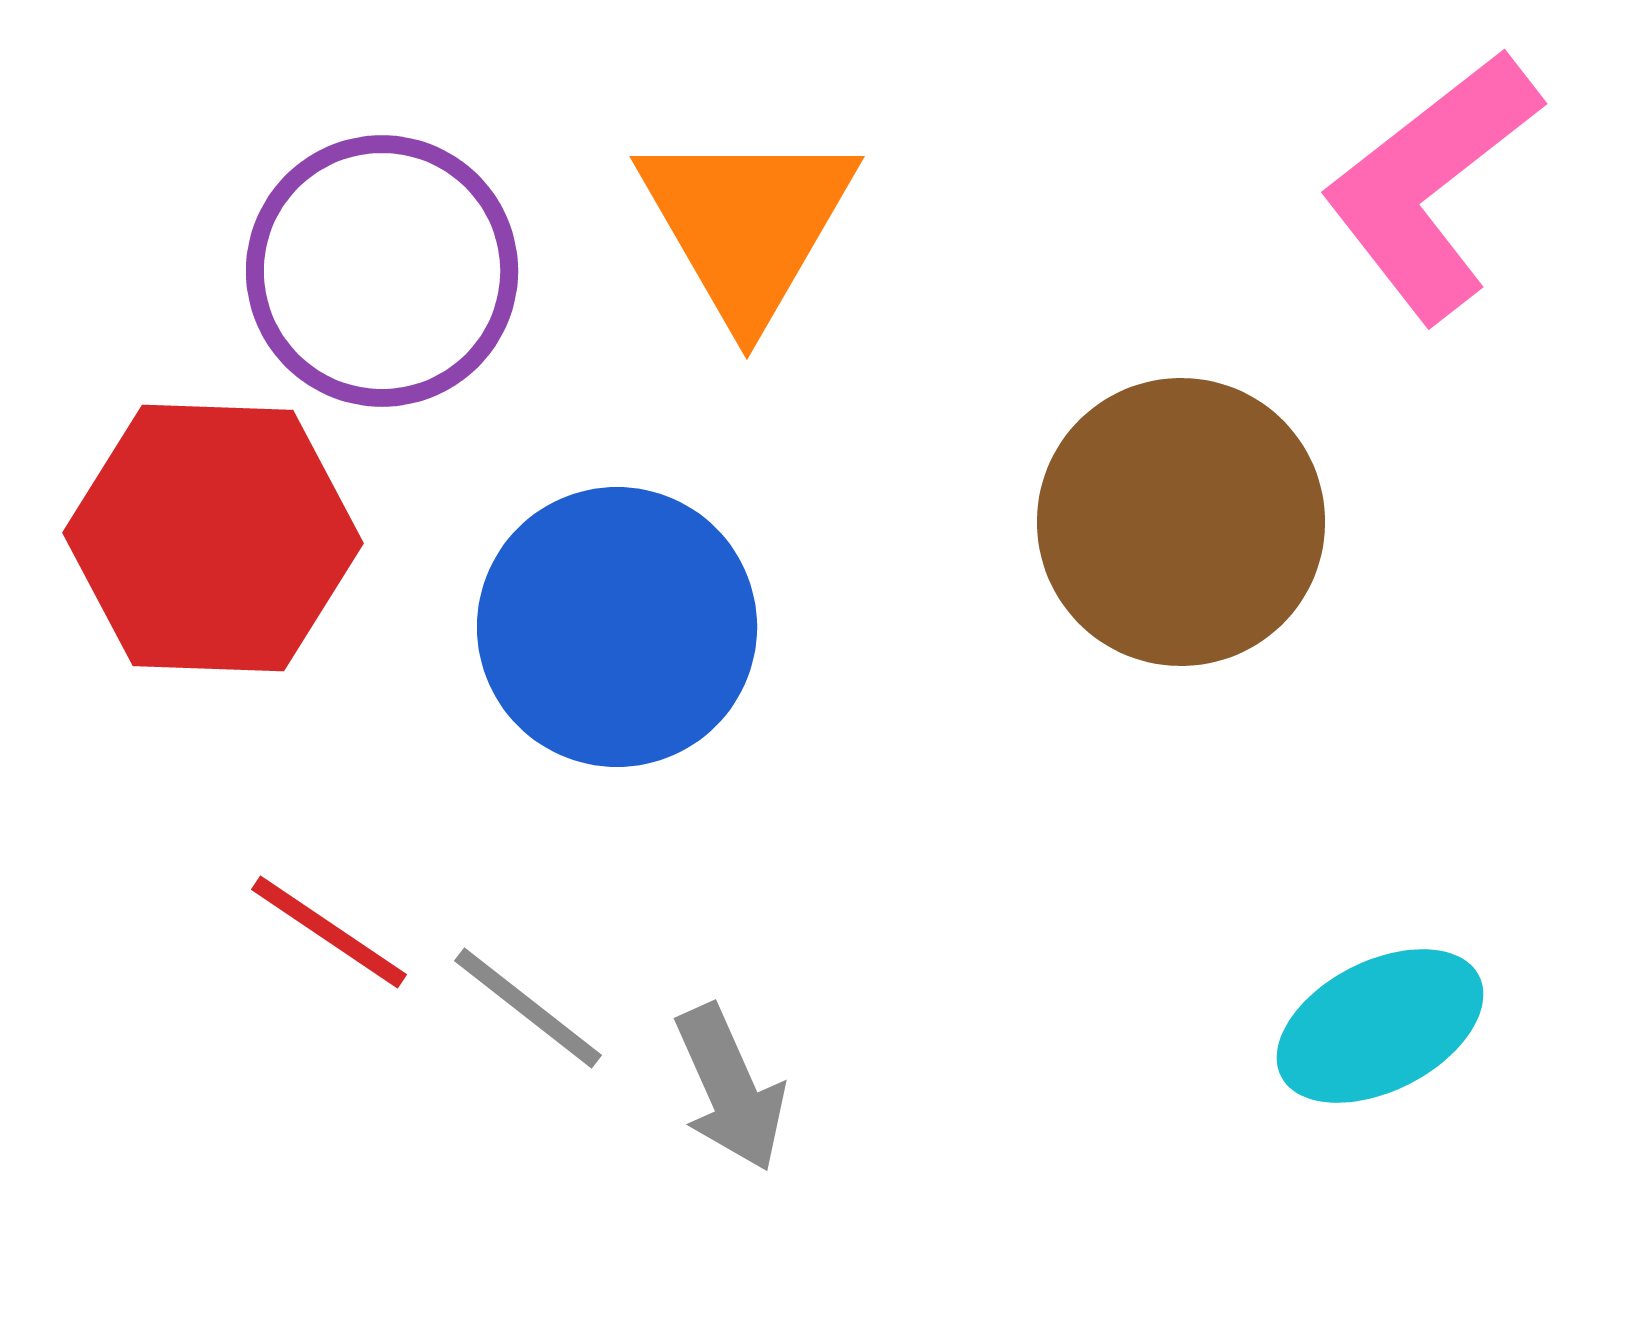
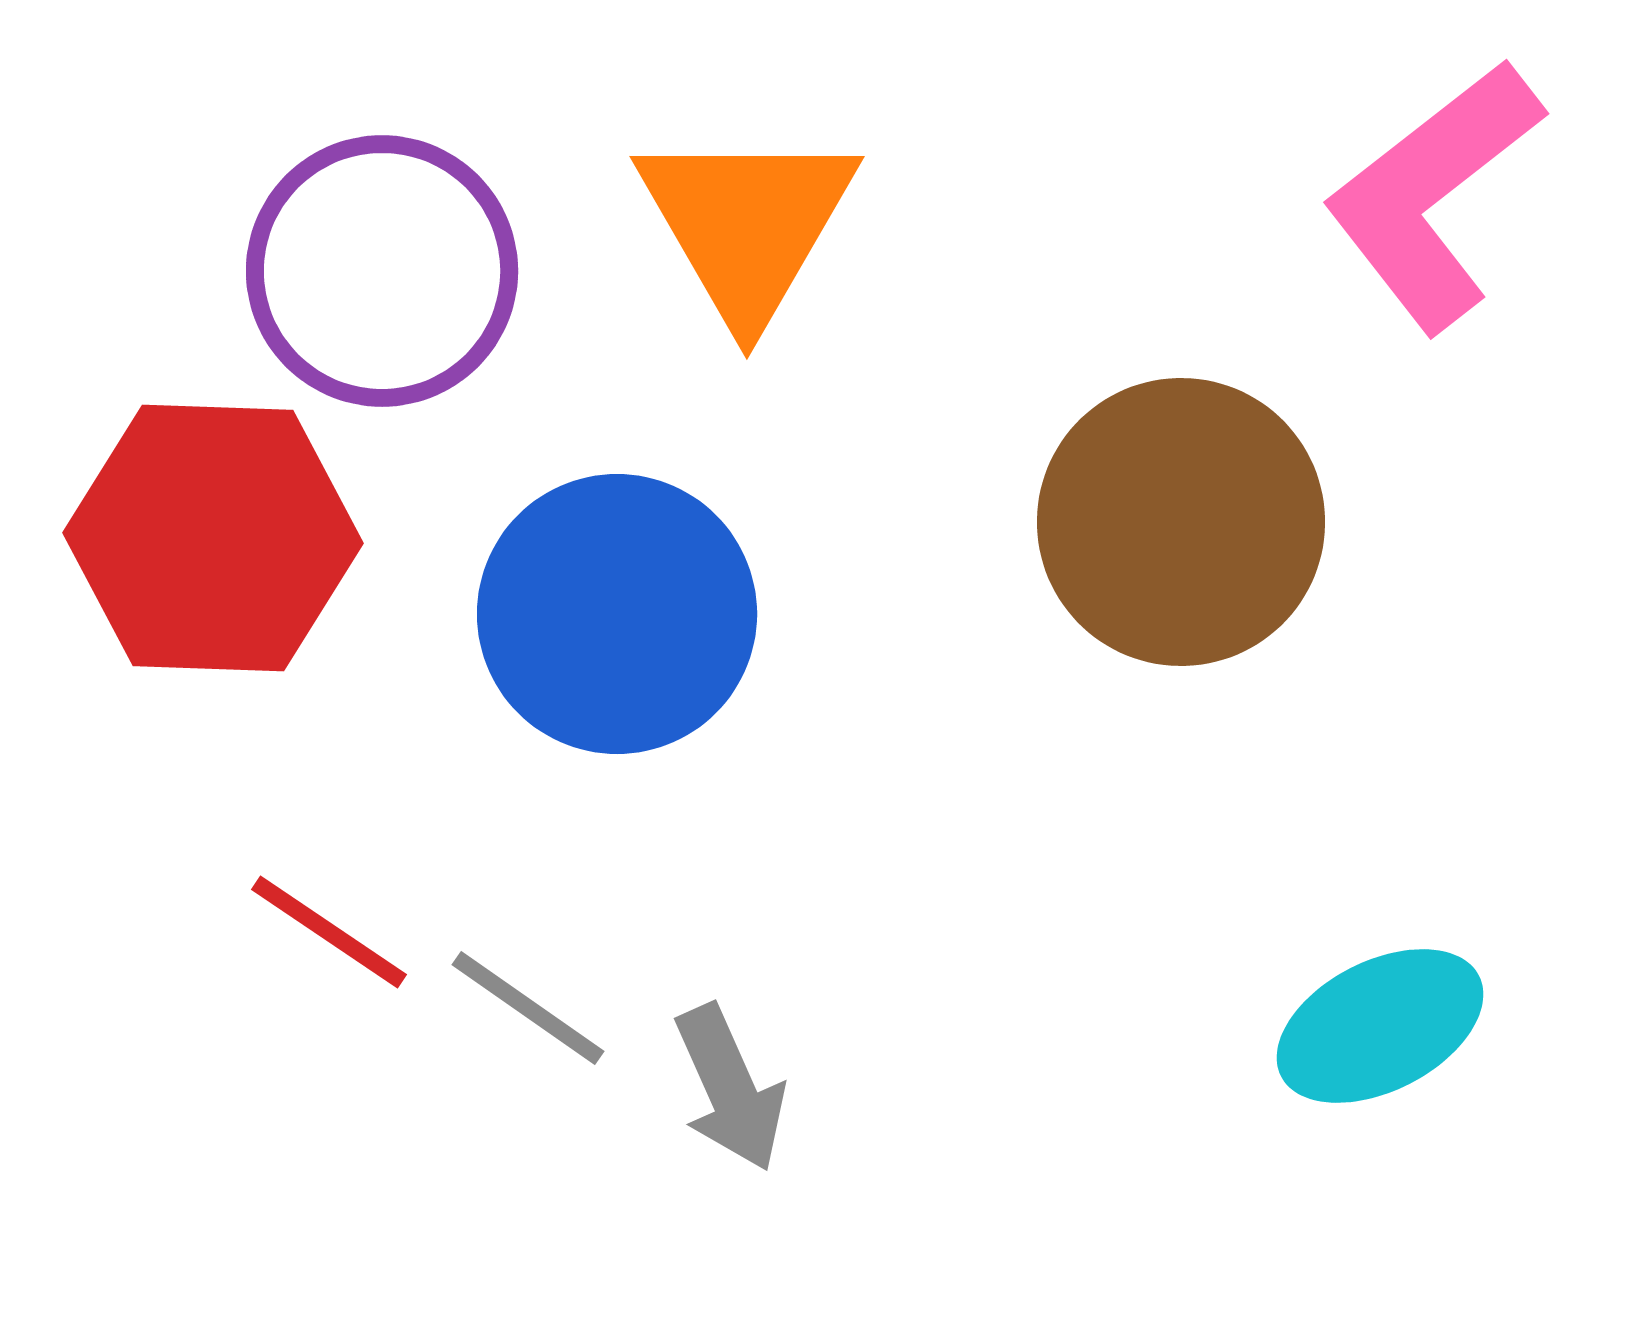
pink L-shape: moved 2 px right, 10 px down
blue circle: moved 13 px up
gray line: rotated 3 degrees counterclockwise
